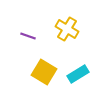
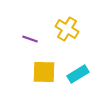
purple line: moved 2 px right, 3 px down
yellow square: rotated 30 degrees counterclockwise
